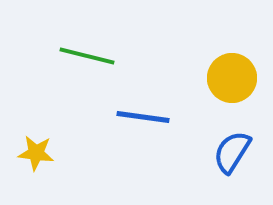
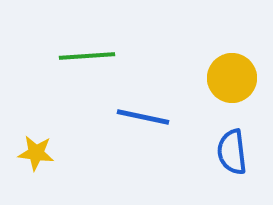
green line: rotated 18 degrees counterclockwise
blue line: rotated 4 degrees clockwise
blue semicircle: rotated 39 degrees counterclockwise
